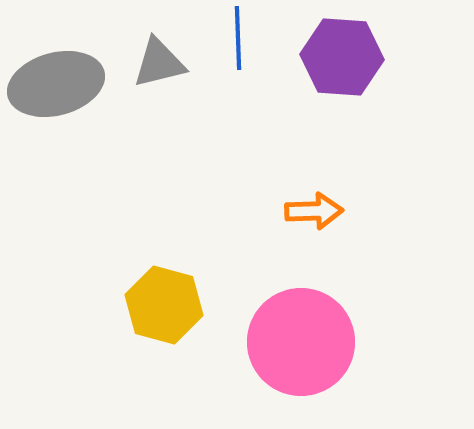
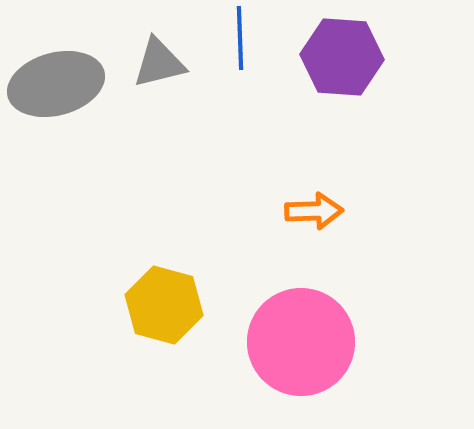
blue line: moved 2 px right
